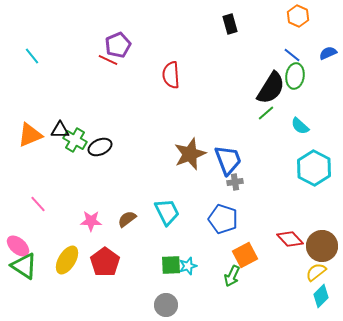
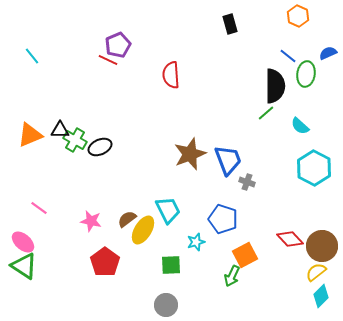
blue line: moved 4 px left, 1 px down
green ellipse: moved 11 px right, 2 px up
black semicircle: moved 4 px right, 2 px up; rotated 32 degrees counterclockwise
gray cross: moved 12 px right; rotated 28 degrees clockwise
pink line: moved 1 px right, 4 px down; rotated 12 degrees counterclockwise
cyan trapezoid: moved 1 px right, 2 px up
pink star: rotated 10 degrees clockwise
pink ellipse: moved 5 px right, 4 px up
yellow ellipse: moved 76 px right, 30 px up
cyan star: moved 8 px right, 24 px up
